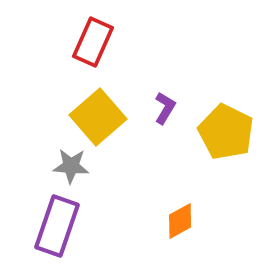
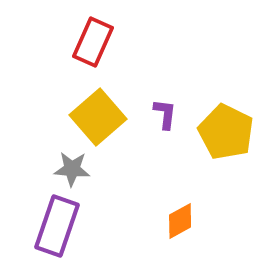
purple L-shape: moved 6 px down; rotated 24 degrees counterclockwise
gray star: moved 1 px right, 3 px down
